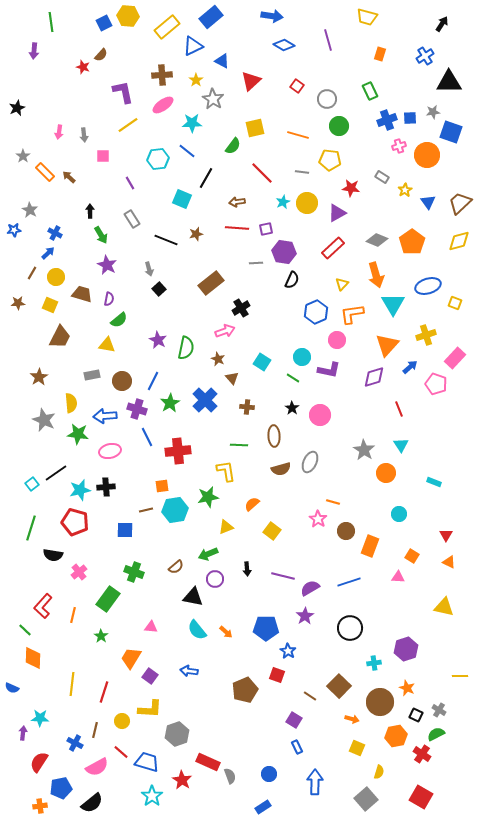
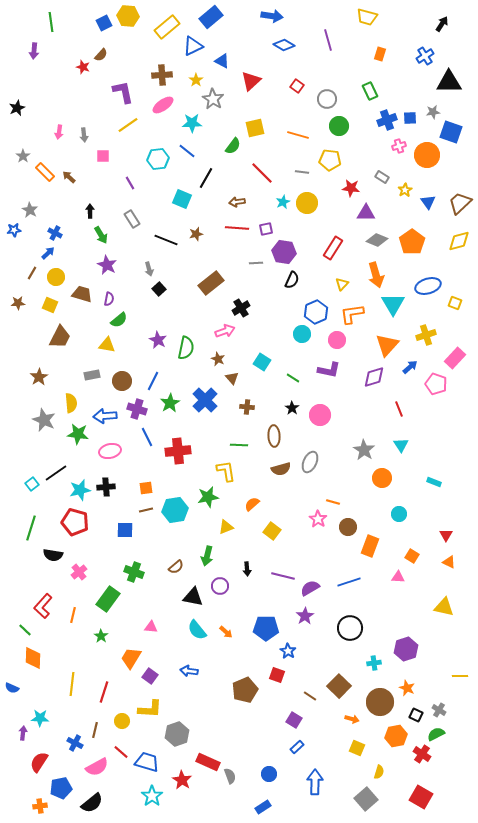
purple triangle at (337, 213): moved 29 px right; rotated 30 degrees clockwise
red rectangle at (333, 248): rotated 15 degrees counterclockwise
cyan circle at (302, 357): moved 23 px up
orange circle at (386, 473): moved 4 px left, 5 px down
orange square at (162, 486): moved 16 px left, 2 px down
brown circle at (346, 531): moved 2 px right, 4 px up
green arrow at (208, 554): moved 1 px left, 2 px down; rotated 54 degrees counterclockwise
purple circle at (215, 579): moved 5 px right, 7 px down
blue rectangle at (297, 747): rotated 72 degrees clockwise
